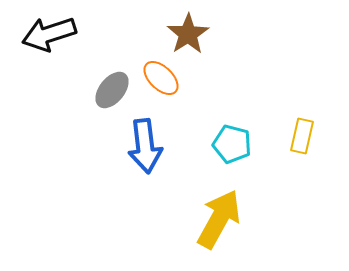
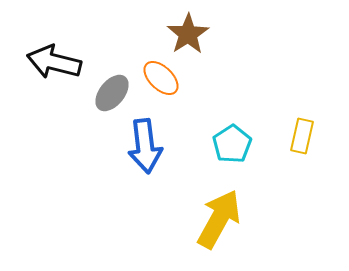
black arrow: moved 5 px right, 28 px down; rotated 32 degrees clockwise
gray ellipse: moved 3 px down
cyan pentagon: rotated 24 degrees clockwise
